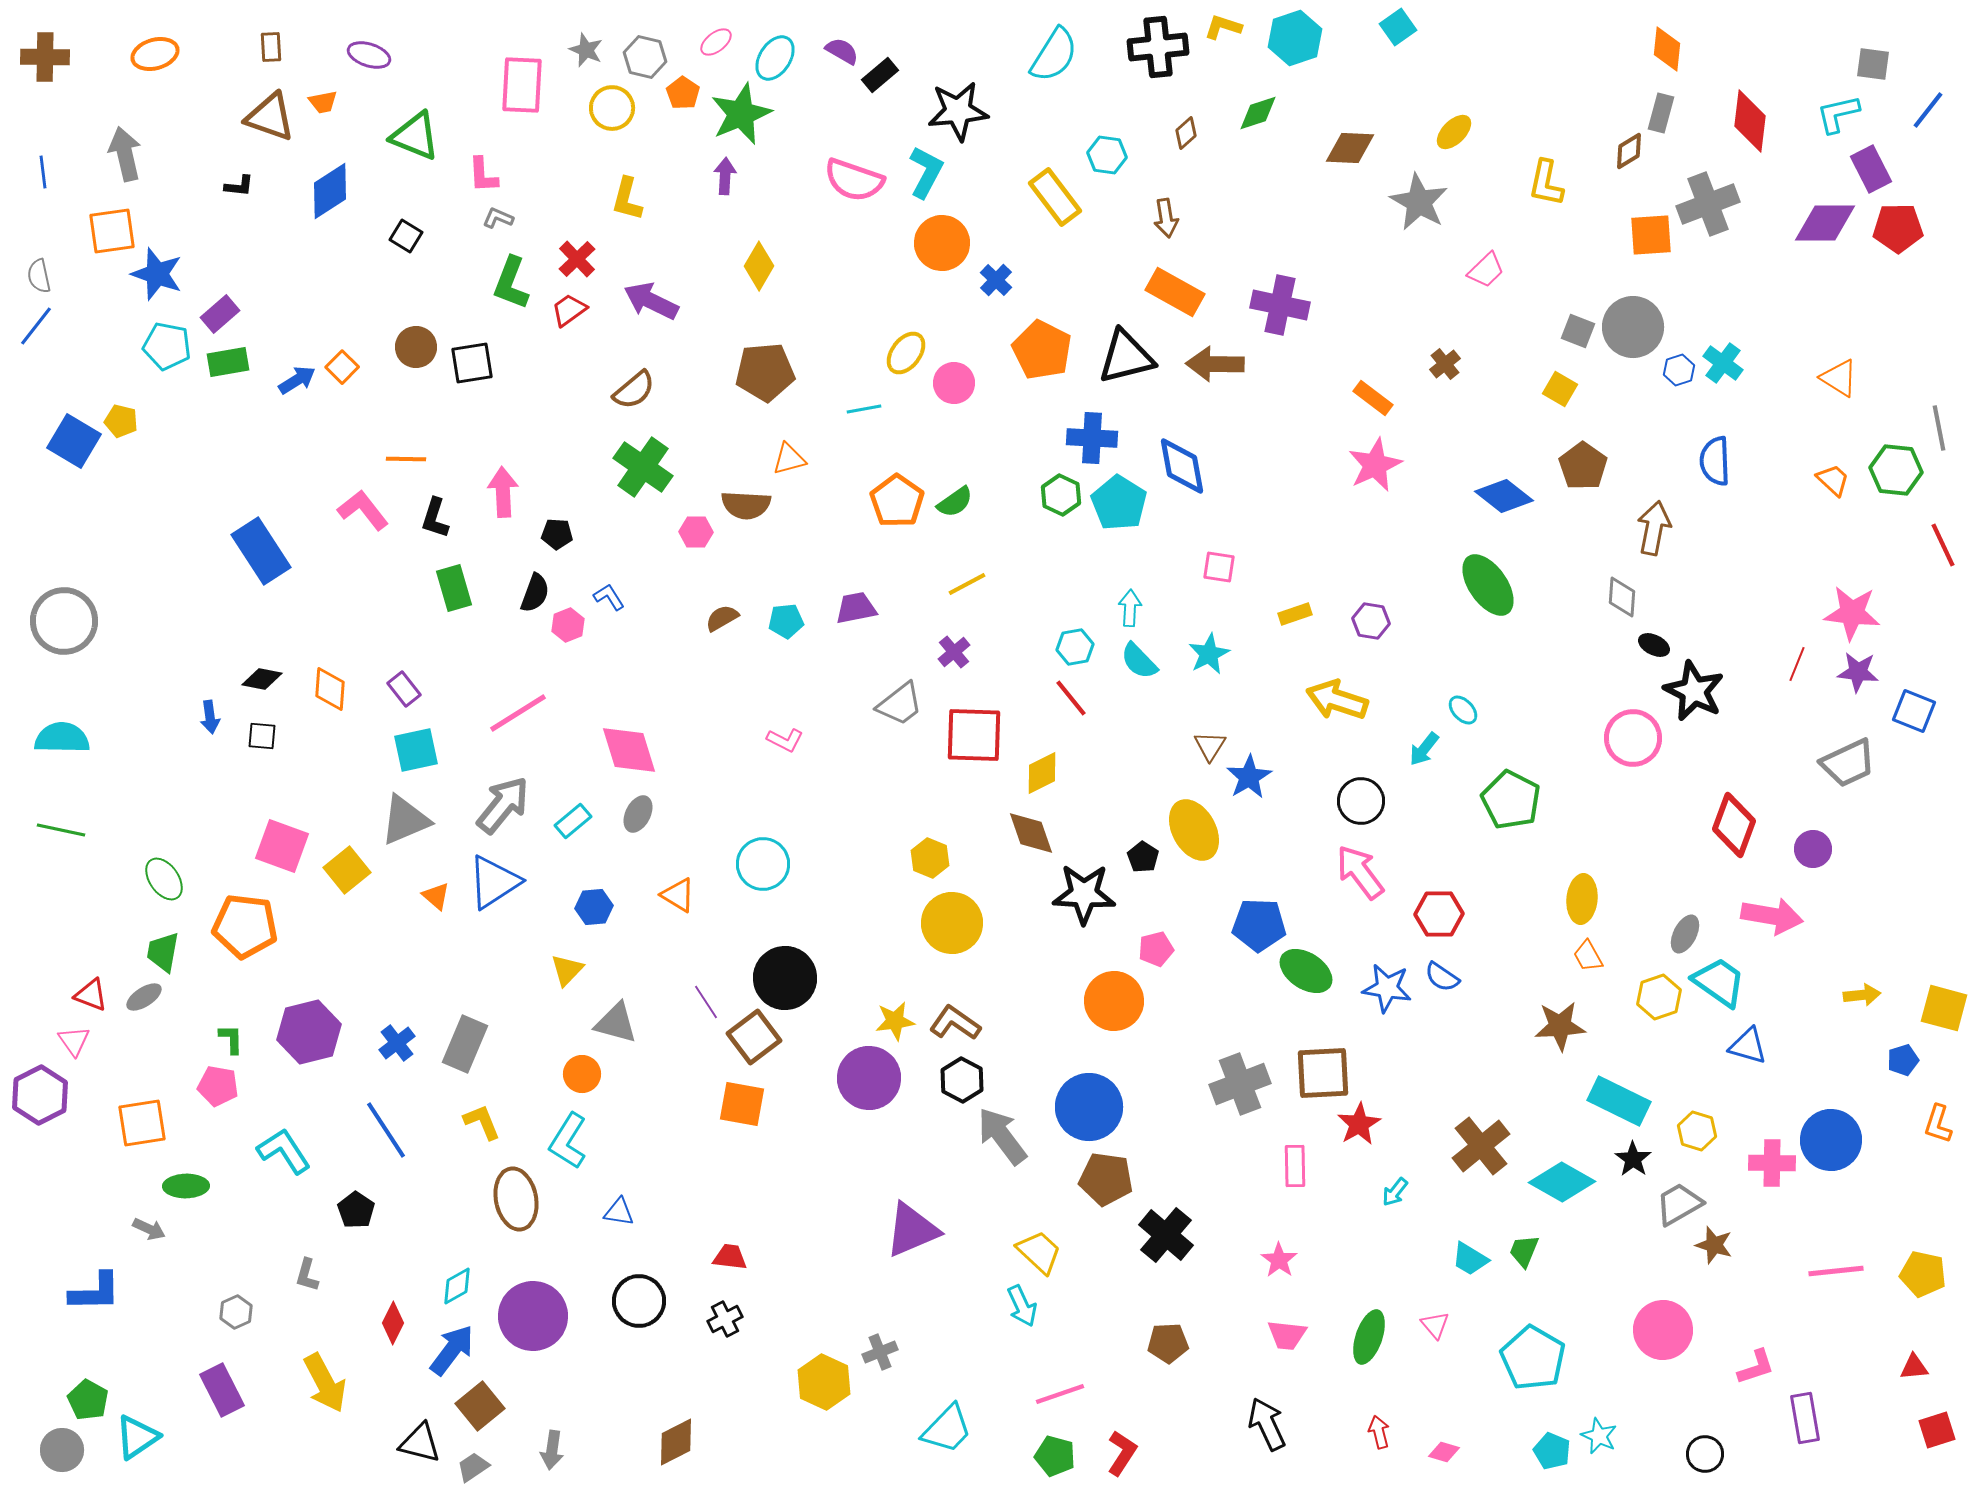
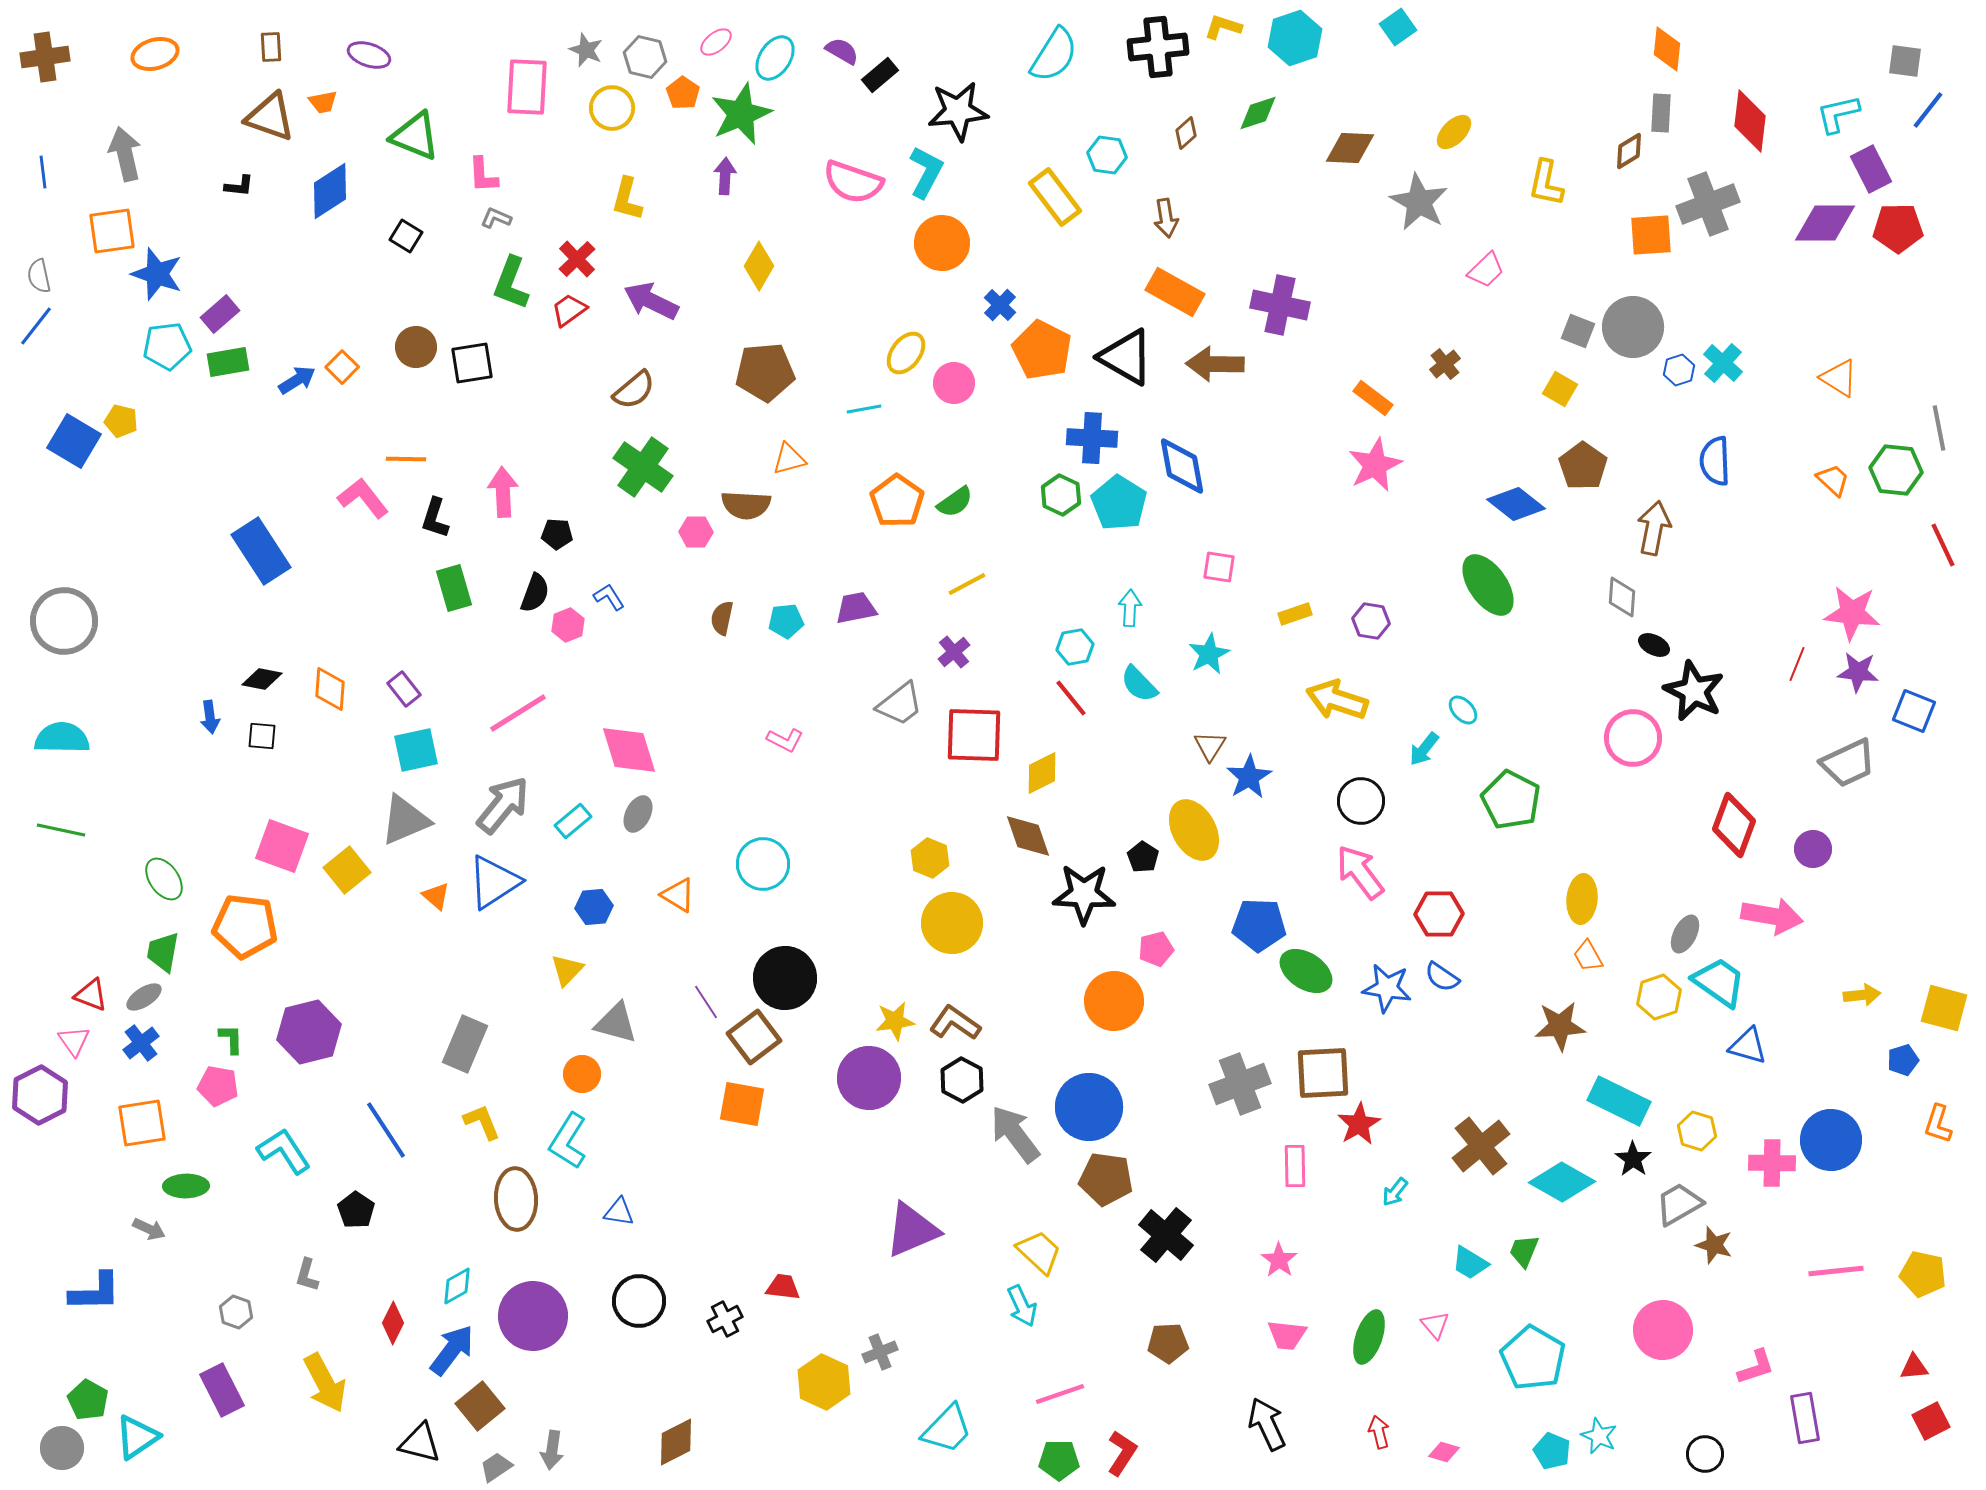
brown cross at (45, 57): rotated 9 degrees counterclockwise
gray square at (1873, 64): moved 32 px right, 3 px up
pink rectangle at (522, 85): moved 5 px right, 2 px down
gray rectangle at (1661, 113): rotated 12 degrees counterclockwise
pink semicircle at (854, 180): moved 1 px left, 2 px down
gray L-shape at (498, 218): moved 2 px left
blue cross at (996, 280): moved 4 px right, 25 px down
cyan pentagon at (167, 346): rotated 18 degrees counterclockwise
black triangle at (1126, 357): rotated 44 degrees clockwise
cyan cross at (1723, 363): rotated 6 degrees clockwise
blue diamond at (1504, 496): moved 12 px right, 8 px down
pink L-shape at (363, 510): moved 12 px up
brown semicircle at (722, 618): rotated 48 degrees counterclockwise
cyan semicircle at (1139, 661): moved 23 px down
brown diamond at (1031, 833): moved 3 px left, 3 px down
blue cross at (397, 1043): moved 256 px left
gray arrow at (1002, 1136): moved 13 px right, 2 px up
brown ellipse at (516, 1199): rotated 8 degrees clockwise
red trapezoid at (730, 1257): moved 53 px right, 30 px down
cyan trapezoid at (1470, 1259): moved 4 px down
gray hexagon at (236, 1312): rotated 16 degrees counterclockwise
red square at (1937, 1430): moved 6 px left, 9 px up; rotated 9 degrees counterclockwise
gray circle at (62, 1450): moved 2 px up
green pentagon at (1055, 1456): moved 4 px right, 4 px down; rotated 15 degrees counterclockwise
gray trapezoid at (473, 1467): moved 23 px right
